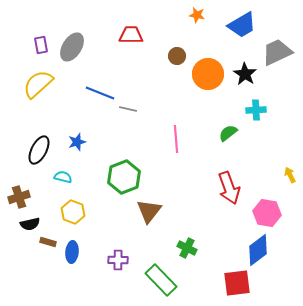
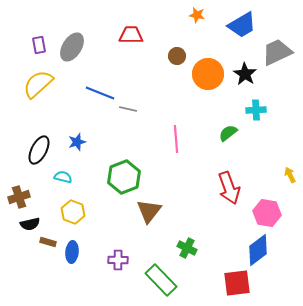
purple rectangle: moved 2 px left
